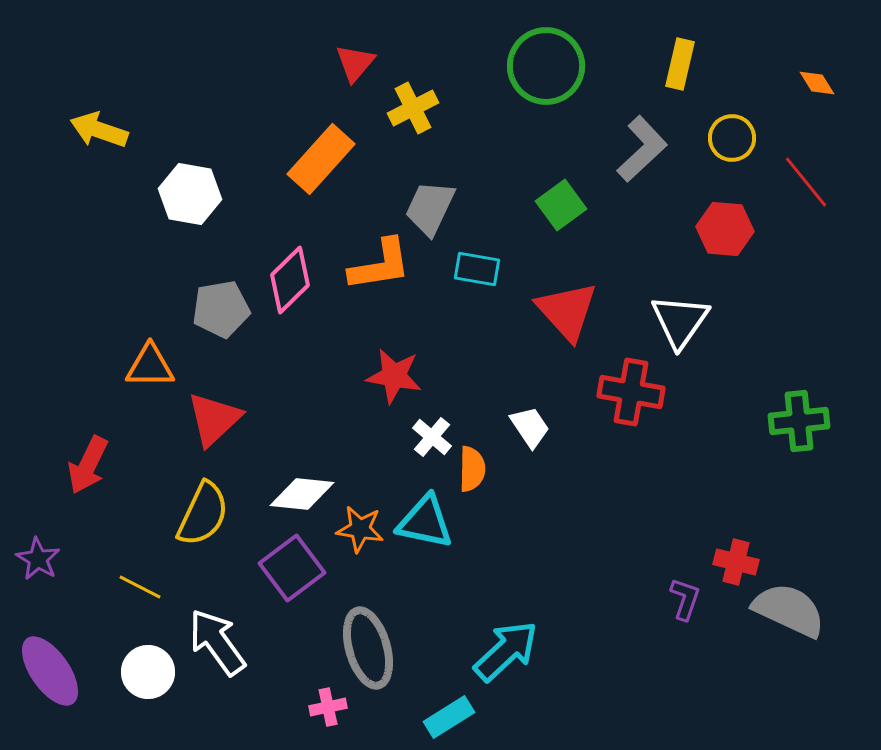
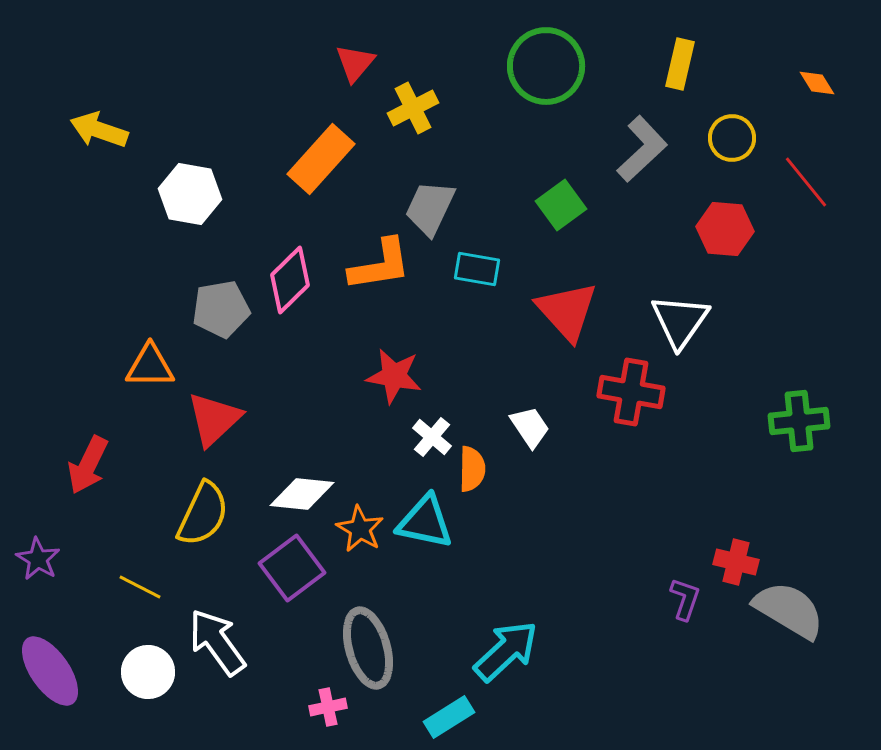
orange star at (360, 529): rotated 21 degrees clockwise
gray semicircle at (789, 610): rotated 6 degrees clockwise
